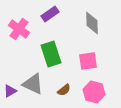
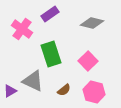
gray diamond: rotated 75 degrees counterclockwise
pink cross: moved 3 px right
pink square: rotated 36 degrees counterclockwise
gray triangle: moved 3 px up
